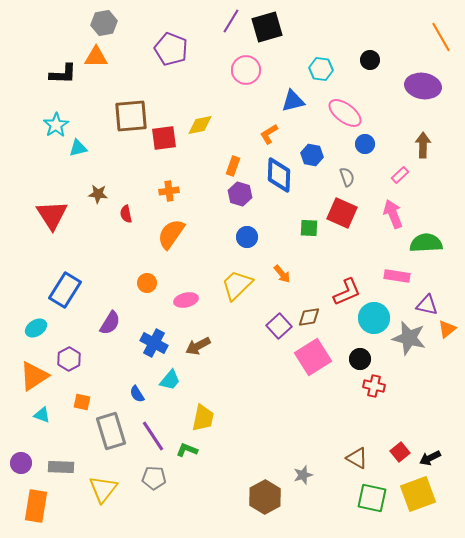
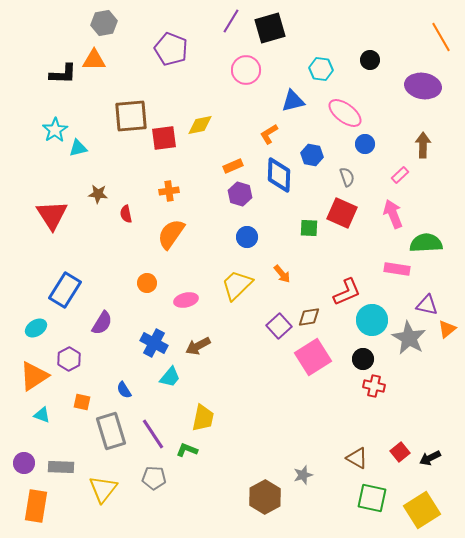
black square at (267, 27): moved 3 px right, 1 px down
orange triangle at (96, 57): moved 2 px left, 3 px down
cyan star at (56, 125): moved 1 px left, 5 px down
orange rectangle at (233, 166): rotated 48 degrees clockwise
pink rectangle at (397, 276): moved 7 px up
cyan circle at (374, 318): moved 2 px left, 2 px down
purple semicircle at (110, 323): moved 8 px left
gray star at (409, 338): rotated 16 degrees clockwise
black circle at (360, 359): moved 3 px right
cyan trapezoid at (170, 380): moved 3 px up
blue semicircle at (137, 394): moved 13 px left, 4 px up
purple line at (153, 436): moved 2 px up
purple circle at (21, 463): moved 3 px right
yellow square at (418, 494): moved 4 px right, 16 px down; rotated 12 degrees counterclockwise
